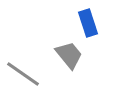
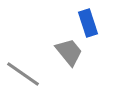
gray trapezoid: moved 3 px up
